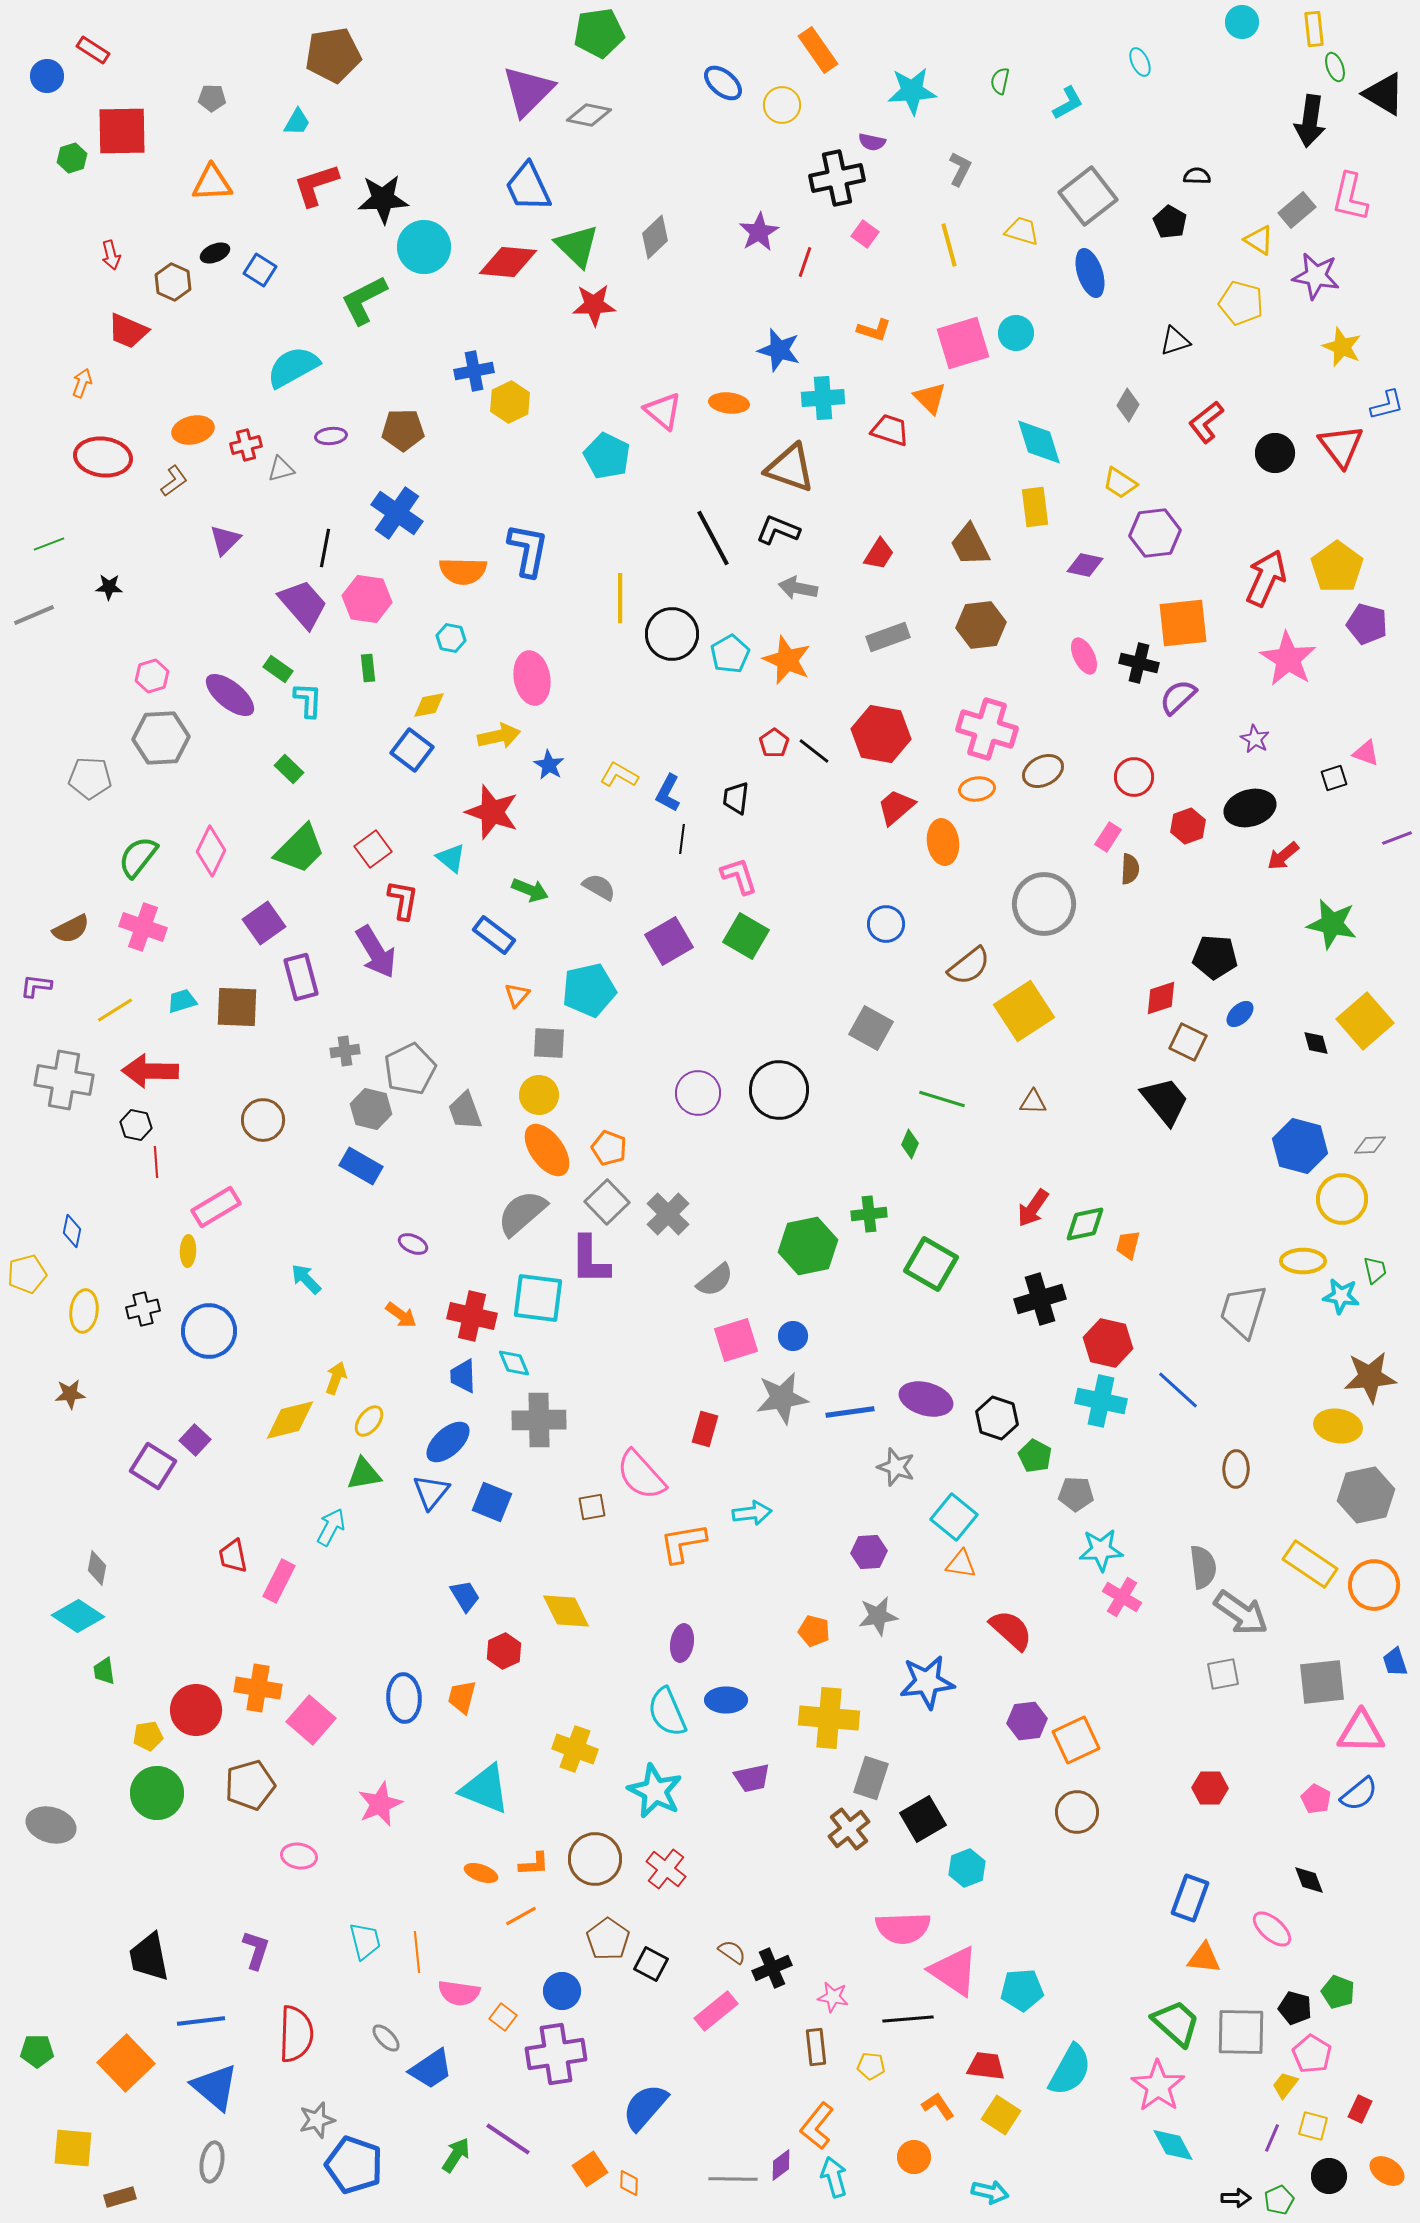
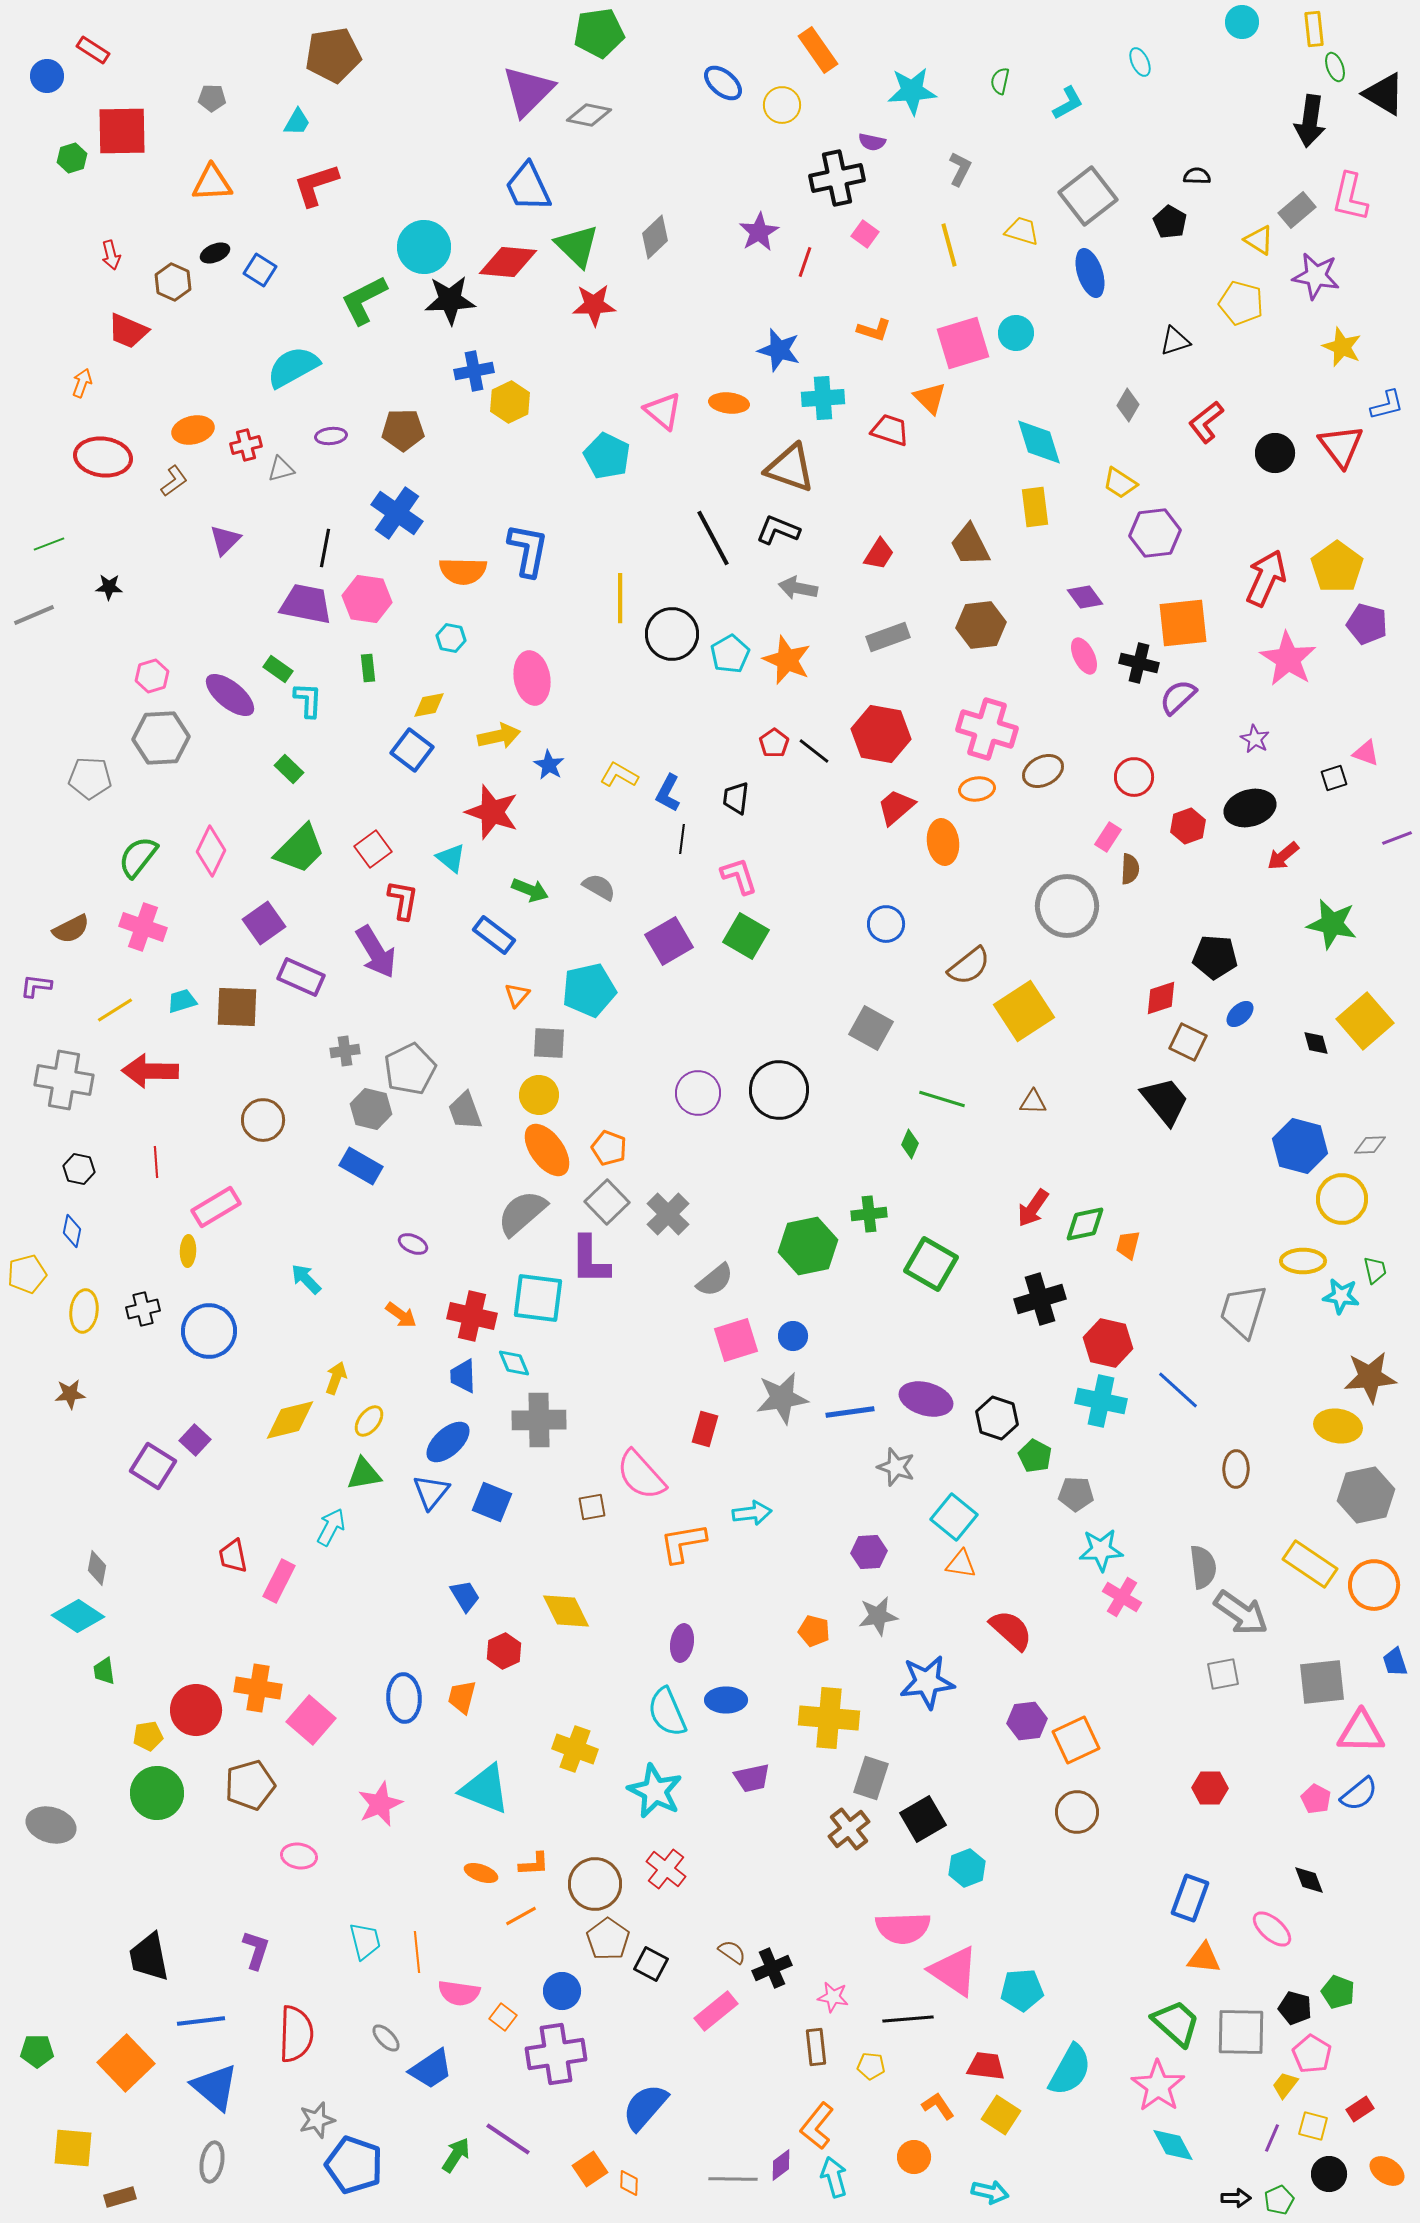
black star at (383, 199): moved 67 px right, 101 px down
purple diamond at (1085, 565): moved 32 px down; rotated 42 degrees clockwise
purple trapezoid at (303, 604): moved 3 px right; rotated 38 degrees counterclockwise
gray circle at (1044, 904): moved 23 px right, 2 px down
purple rectangle at (301, 977): rotated 51 degrees counterclockwise
black hexagon at (136, 1125): moved 57 px left, 44 px down
brown circle at (595, 1859): moved 25 px down
red rectangle at (1360, 2109): rotated 32 degrees clockwise
black circle at (1329, 2176): moved 2 px up
